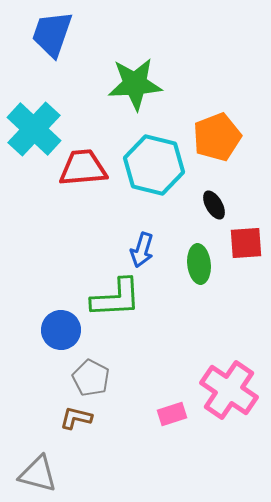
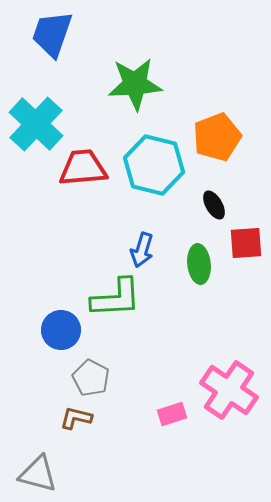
cyan cross: moved 2 px right, 5 px up
